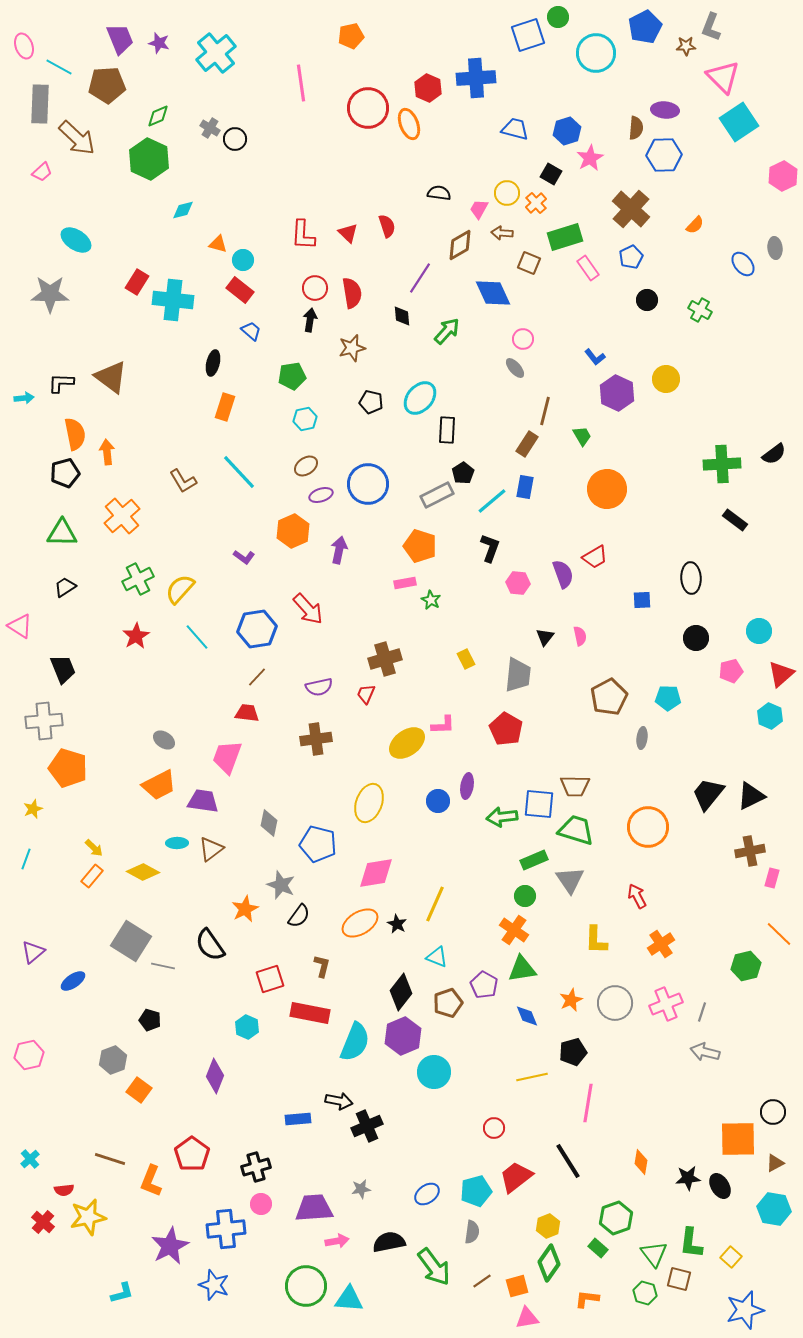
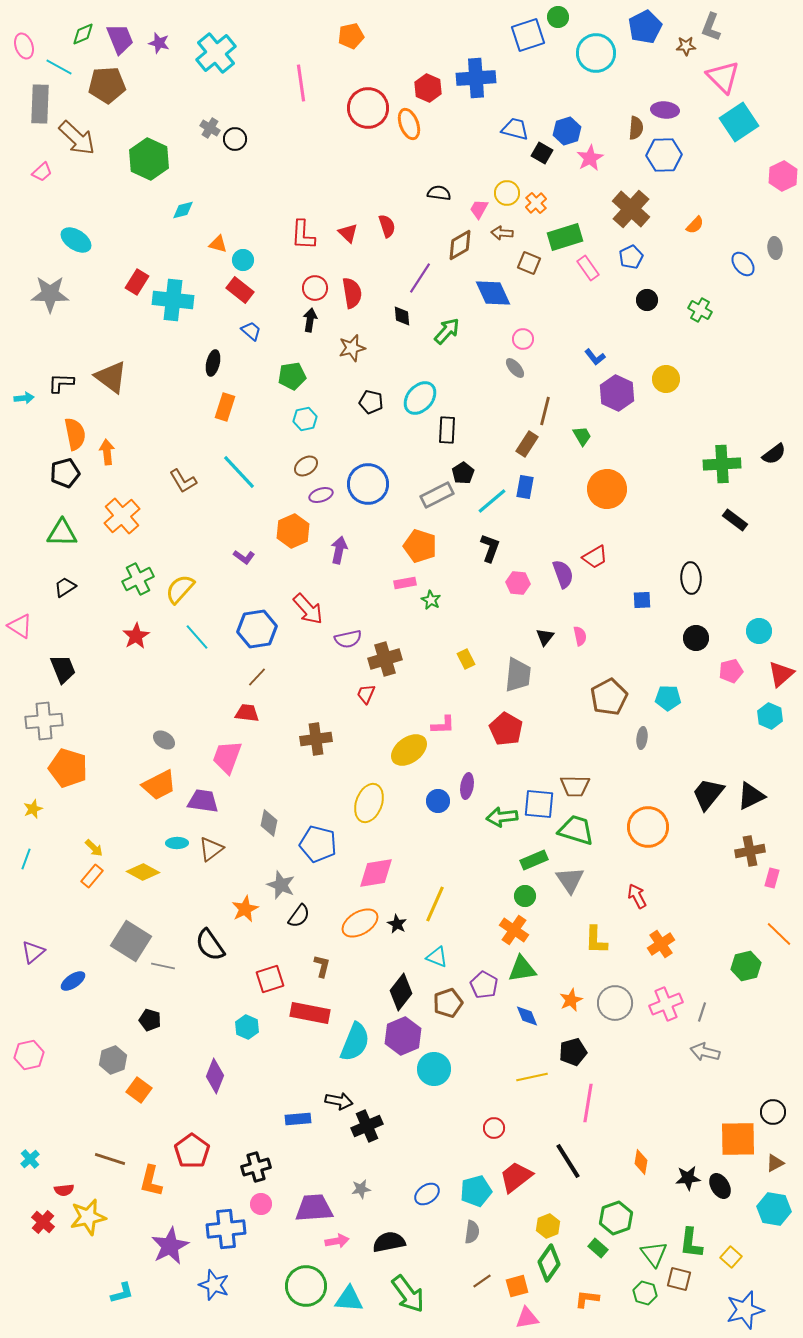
green diamond at (158, 116): moved 75 px left, 82 px up
black square at (551, 174): moved 9 px left, 21 px up
purple semicircle at (319, 687): moved 29 px right, 48 px up
yellow ellipse at (407, 743): moved 2 px right, 7 px down
cyan circle at (434, 1072): moved 3 px up
red pentagon at (192, 1154): moved 3 px up
orange L-shape at (151, 1181): rotated 8 degrees counterclockwise
green arrow at (434, 1267): moved 26 px left, 27 px down
